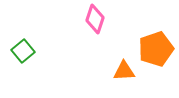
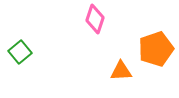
green square: moved 3 px left, 1 px down
orange triangle: moved 3 px left
